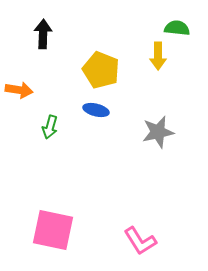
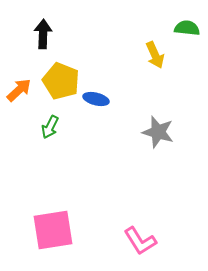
green semicircle: moved 10 px right
yellow arrow: moved 3 px left, 1 px up; rotated 24 degrees counterclockwise
yellow pentagon: moved 40 px left, 11 px down
orange arrow: rotated 52 degrees counterclockwise
blue ellipse: moved 11 px up
green arrow: rotated 10 degrees clockwise
gray star: rotated 28 degrees clockwise
pink square: rotated 21 degrees counterclockwise
